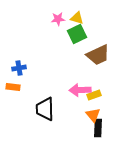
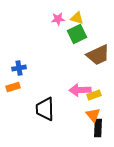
orange rectangle: rotated 24 degrees counterclockwise
